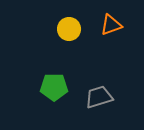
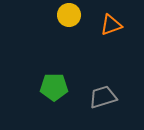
yellow circle: moved 14 px up
gray trapezoid: moved 4 px right
